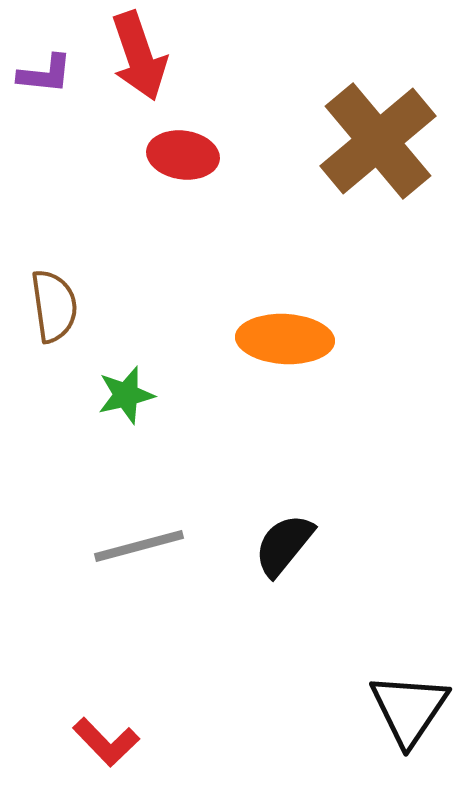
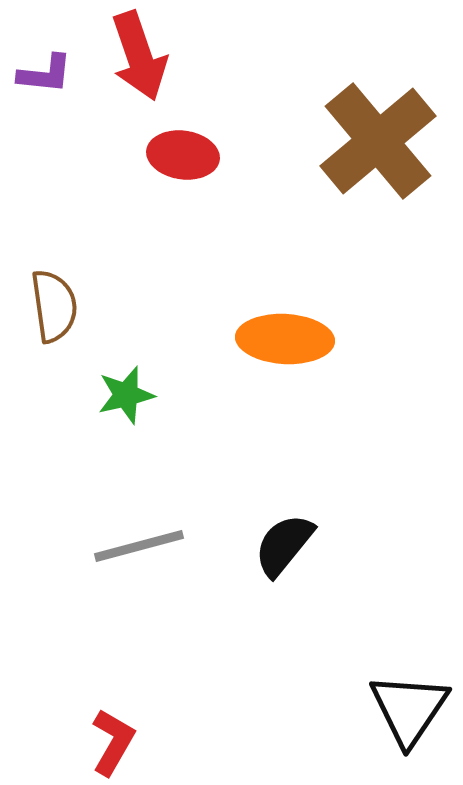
red L-shape: moved 7 px right; rotated 106 degrees counterclockwise
